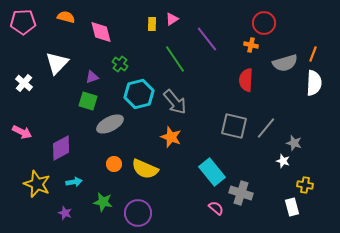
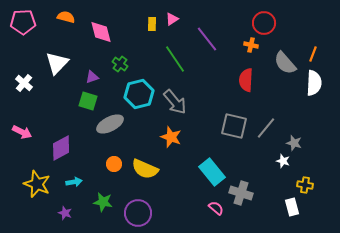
gray semicircle: rotated 65 degrees clockwise
